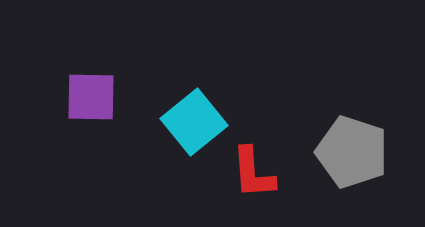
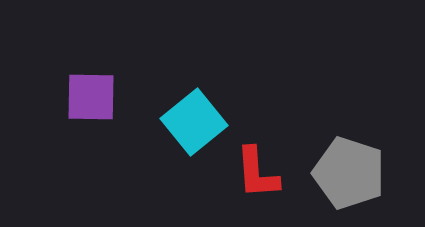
gray pentagon: moved 3 px left, 21 px down
red L-shape: moved 4 px right
